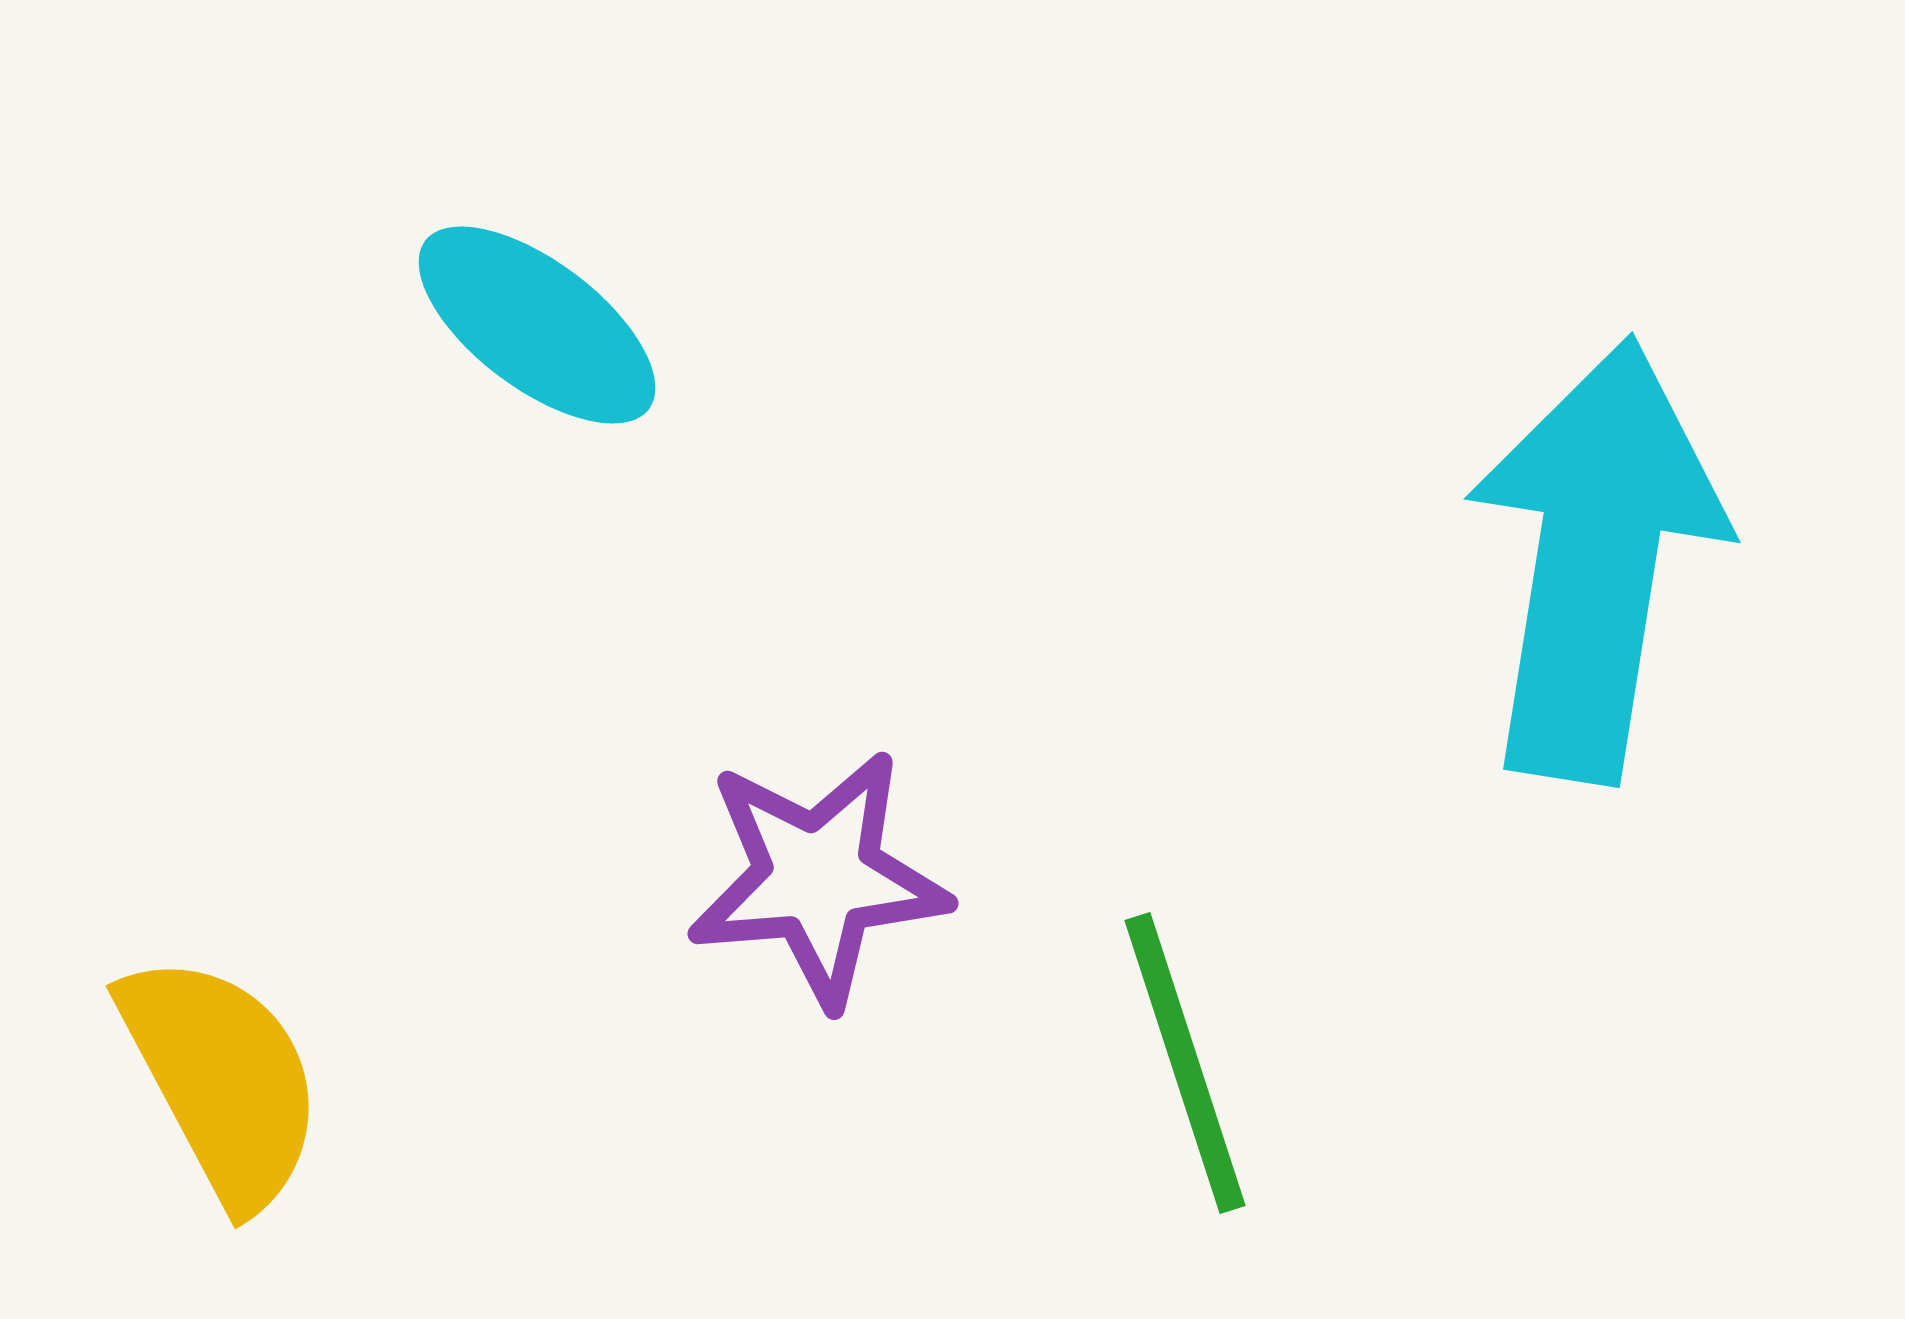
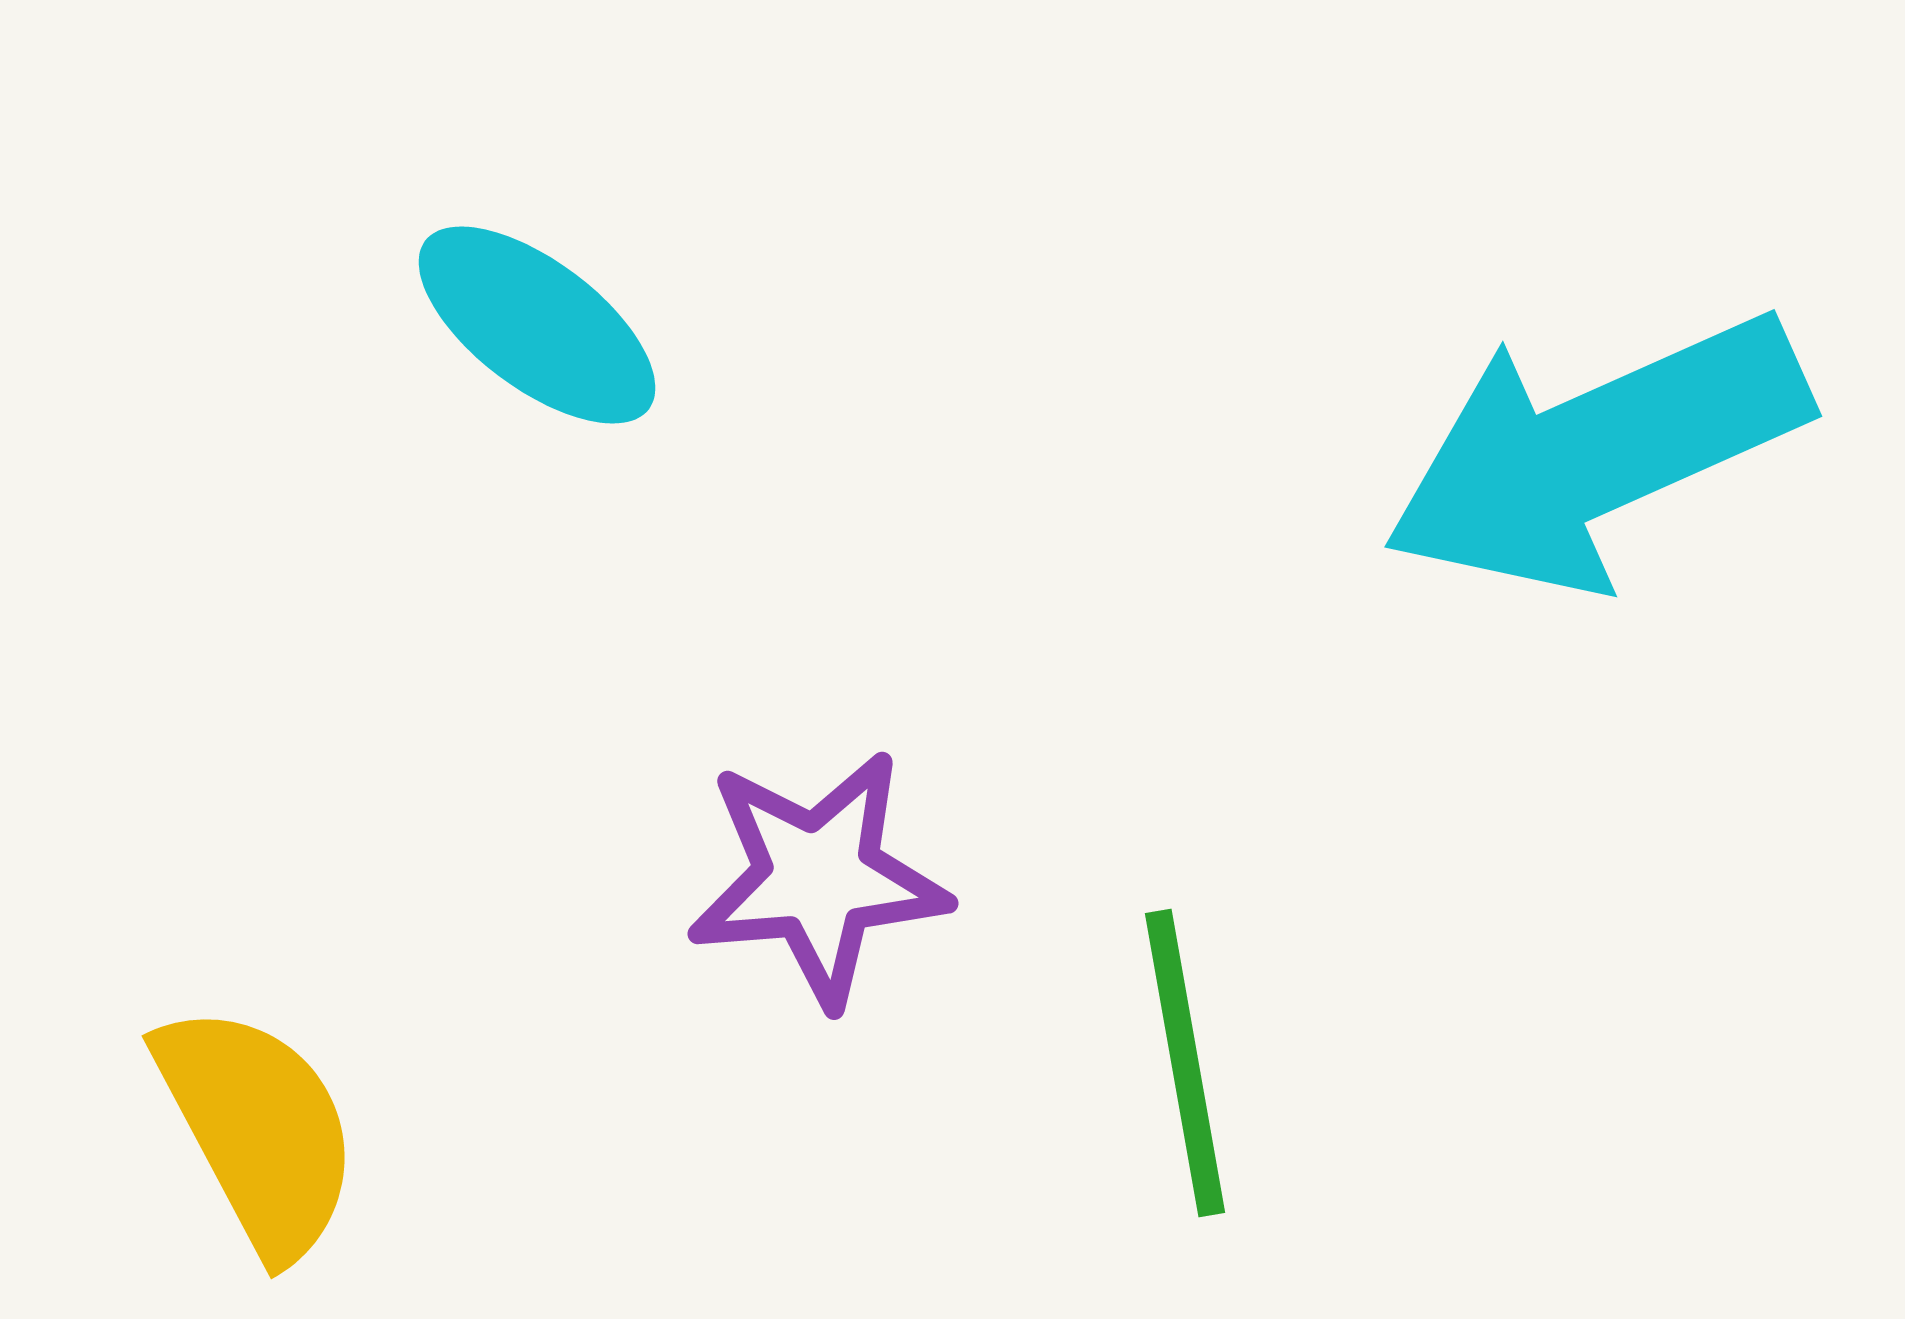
cyan arrow: moved 107 px up; rotated 123 degrees counterclockwise
green line: rotated 8 degrees clockwise
yellow semicircle: moved 36 px right, 50 px down
